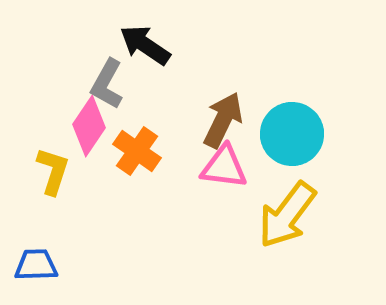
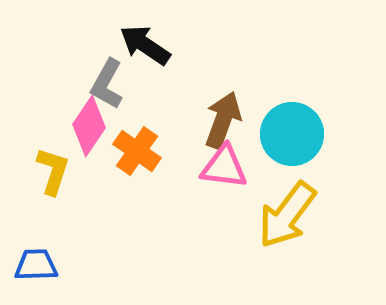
brown arrow: rotated 6 degrees counterclockwise
